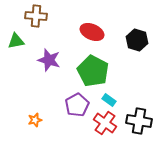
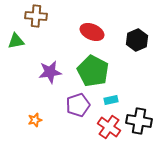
black hexagon: rotated 20 degrees clockwise
purple star: moved 1 px right, 12 px down; rotated 25 degrees counterclockwise
cyan rectangle: moved 2 px right; rotated 48 degrees counterclockwise
purple pentagon: moved 1 px right; rotated 10 degrees clockwise
red cross: moved 4 px right, 4 px down
